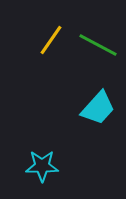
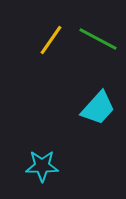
green line: moved 6 px up
